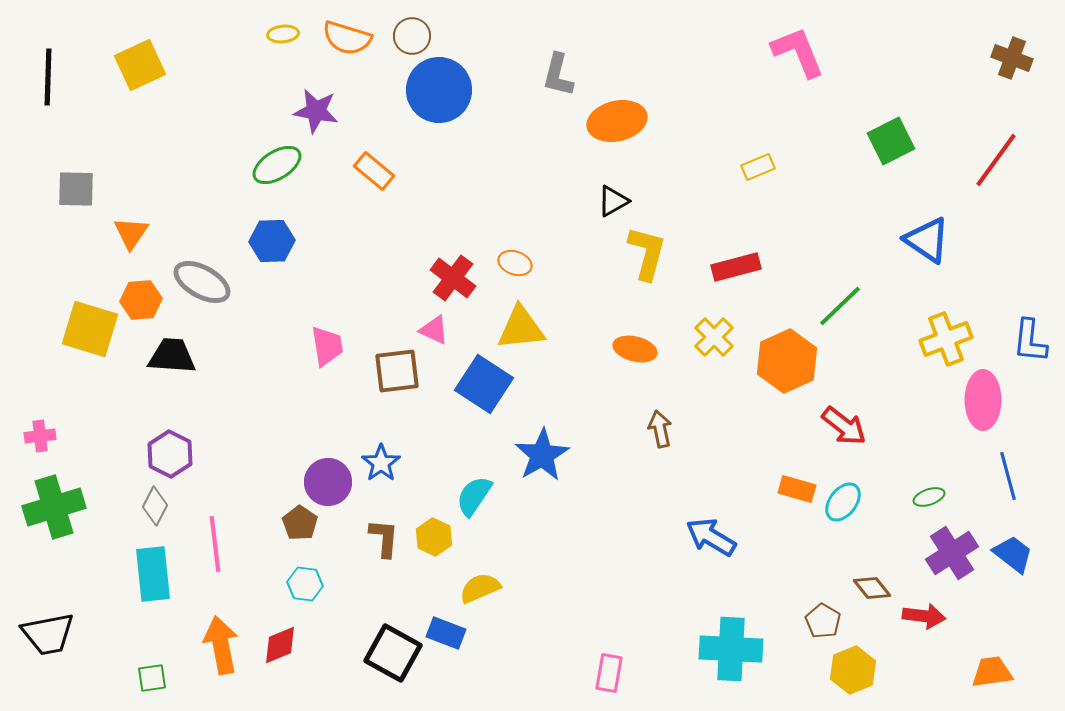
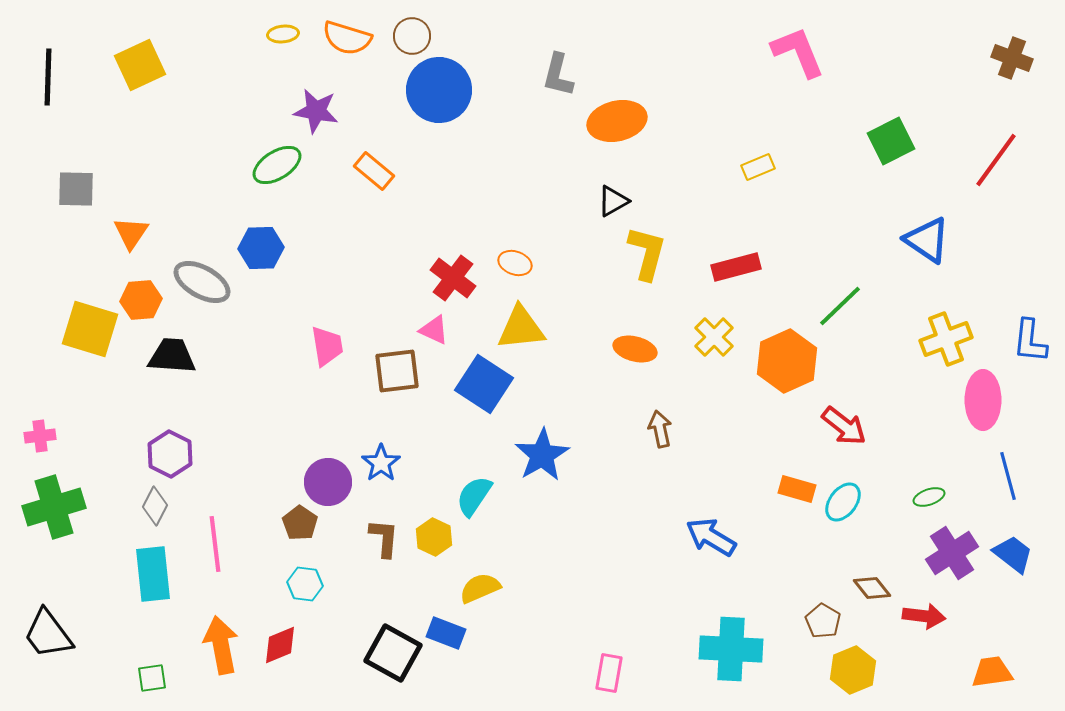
blue hexagon at (272, 241): moved 11 px left, 7 px down
black trapezoid at (48, 634): rotated 64 degrees clockwise
